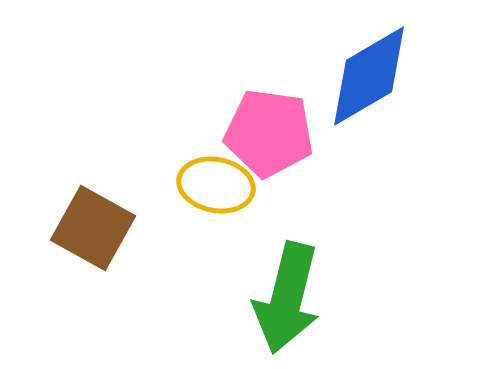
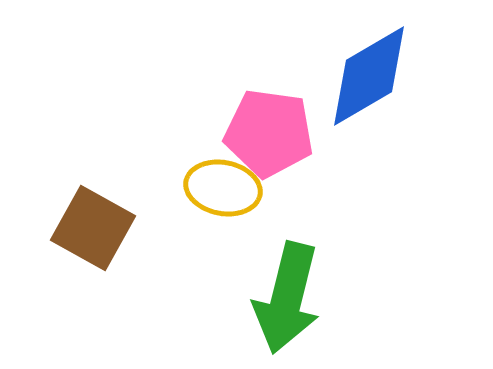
yellow ellipse: moved 7 px right, 3 px down
